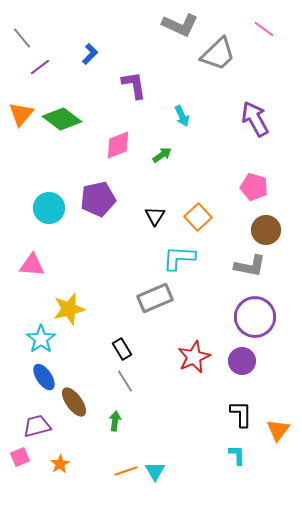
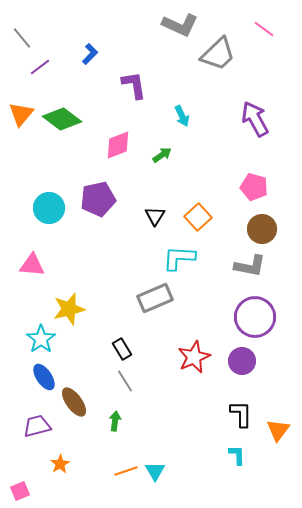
brown circle at (266, 230): moved 4 px left, 1 px up
pink square at (20, 457): moved 34 px down
